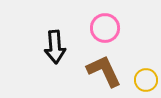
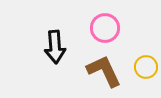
yellow circle: moved 13 px up
